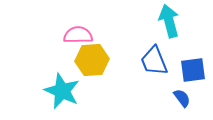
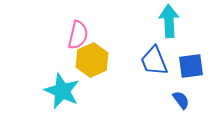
cyan arrow: rotated 12 degrees clockwise
pink semicircle: rotated 104 degrees clockwise
yellow hexagon: rotated 20 degrees counterclockwise
blue square: moved 2 px left, 4 px up
blue semicircle: moved 1 px left, 2 px down
